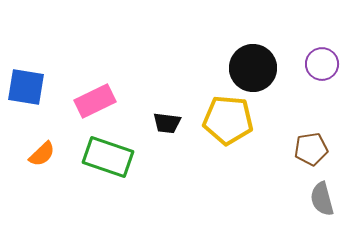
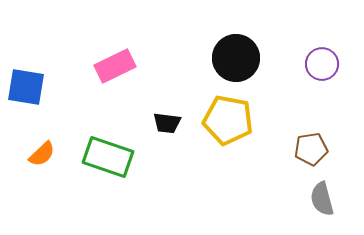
black circle: moved 17 px left, 10 px up
pink rectangle: moved 20 px right, 35 px up
yellow pentagon: rotated 6 degrees clockwise
